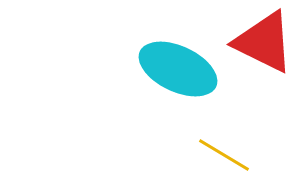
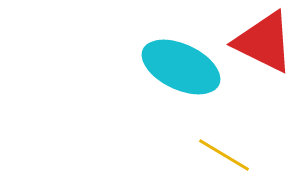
cyan ellipse: moved 3 px right, 2 px up
